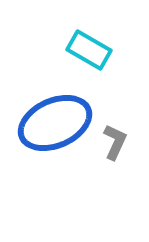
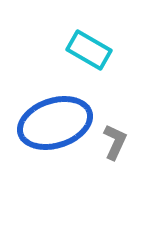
blue ellipse: rotated 6 degrees clockwise
